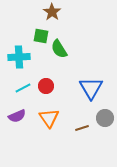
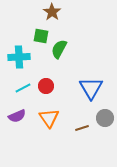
green semicircle: rotated 60 degrees clockwise
